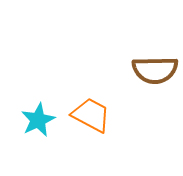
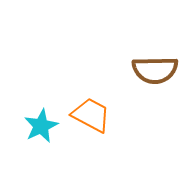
cyan star: moved 3 px right, 6 px down
